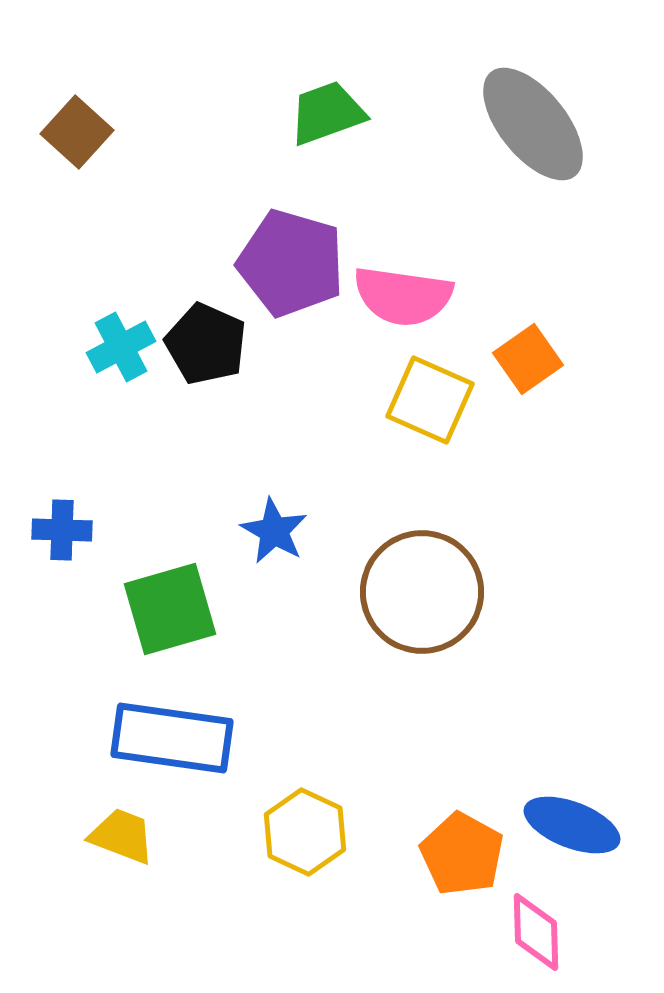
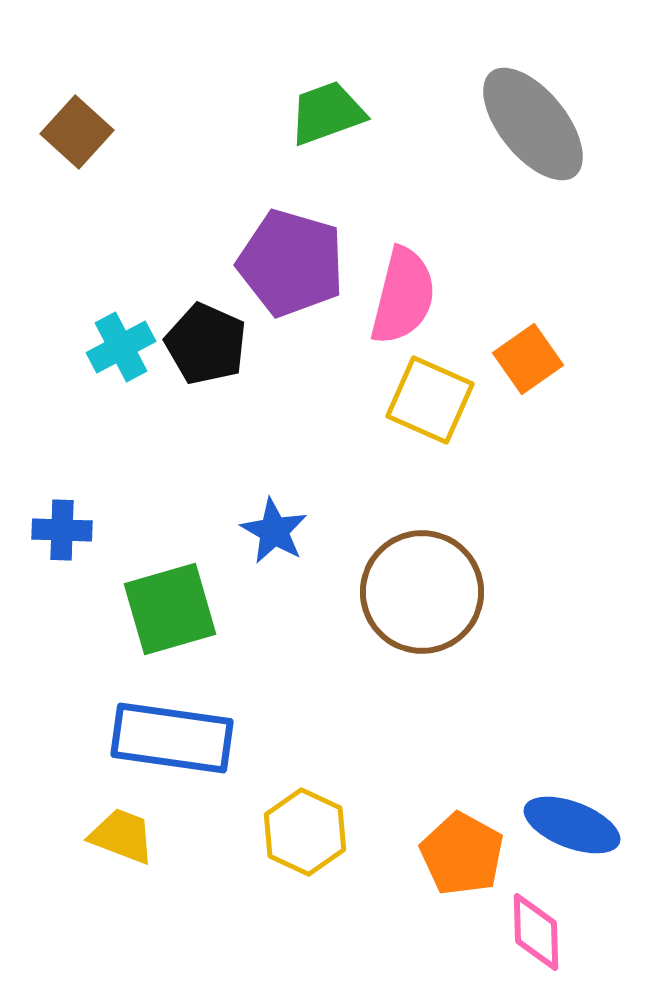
pink semicircle: rotated 84 degrees counterclockwise
